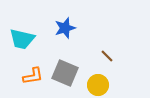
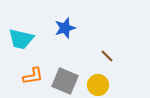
cyan trapezoid: moved 1 px left
gray square: moved 8 px down
